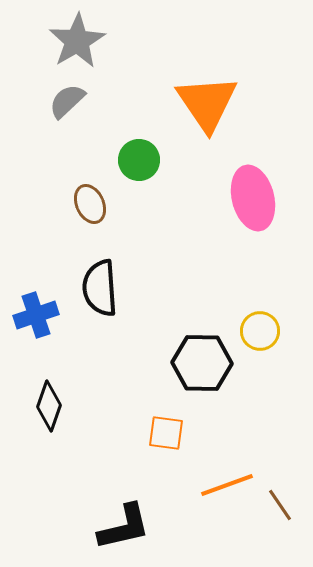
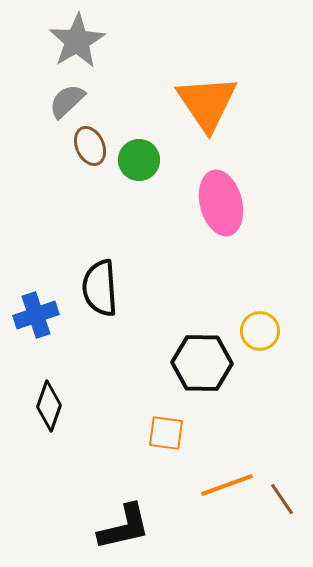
pink ellipse: moved 32 px left, 5 px down
brown ellipse: moved 58 px up
brown line: moved 2 px right, 6 px up
